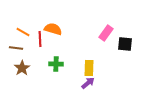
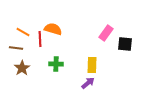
yellow rectangle: moved 3 px right, 3 px up
